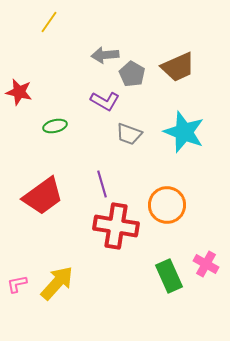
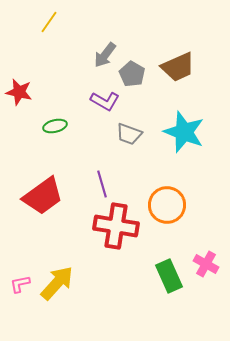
gray arrow: rotated 48 degrees counterclockwise
pink L-shape: moved 3 px right
